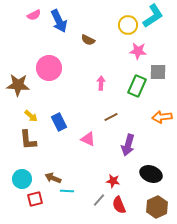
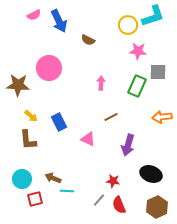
cyan L-shape: rotated 15 degrees clockwise
